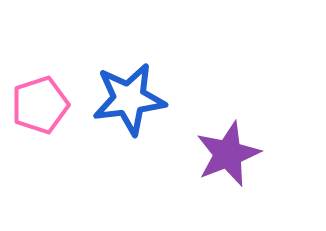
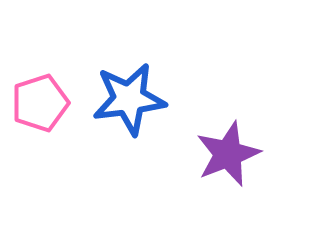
pink pentagon: moved 2 px up
